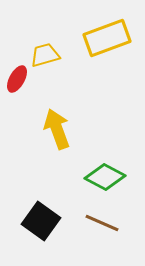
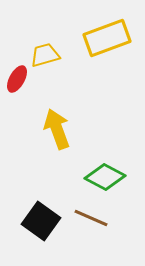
brown line: moved 11 px left, 5 px up
